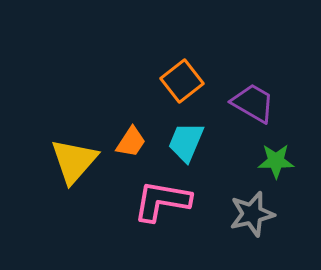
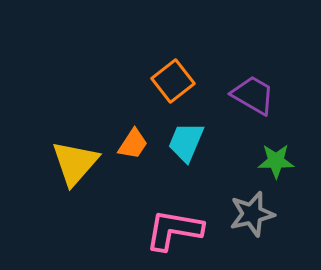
orange square: moved 9 px left
purple trapezoid: moved 8 px up
orange trapezoid: moved 2 px right, 2 px down
yellow triangle: moved 1 px right, 2 px down
pink L-shape: moved 12 px right, 29 px down
